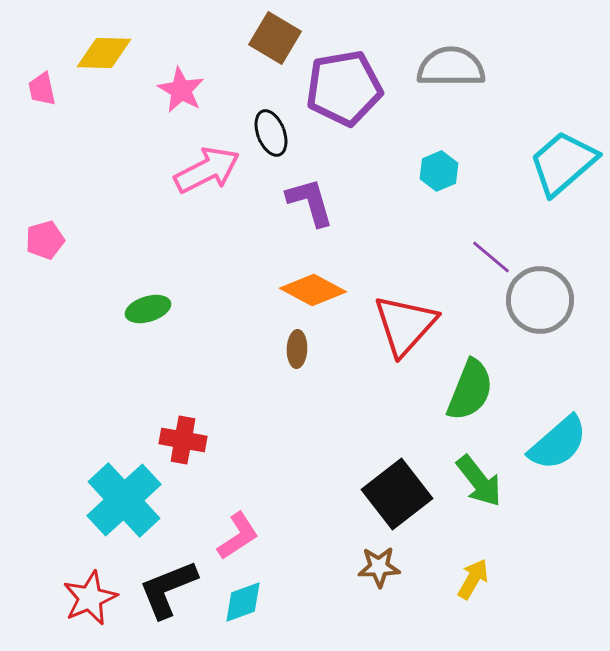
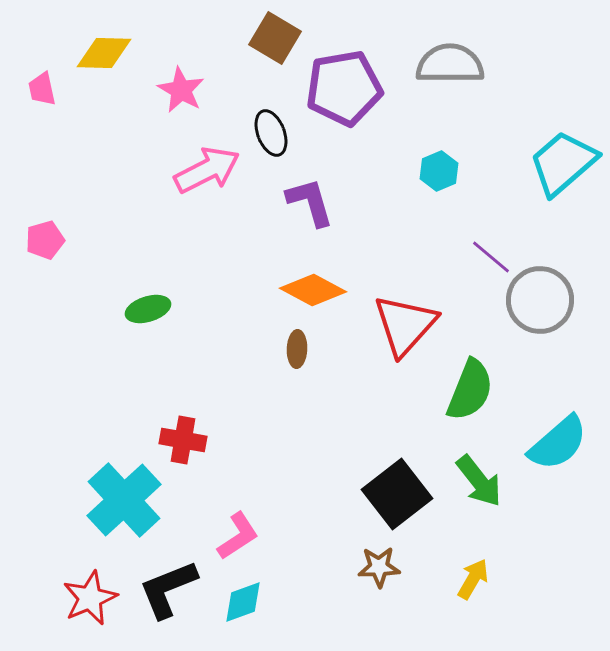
gray semicircle: moved 1 px left, 3 px up
